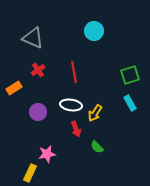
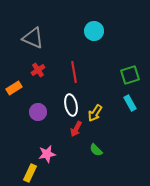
white ellipse: rotated 70 degrees clockwise
red arrow: rotated 49 degrees clockwise
green semicircle: moved 1 px left, 3 px down
